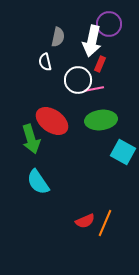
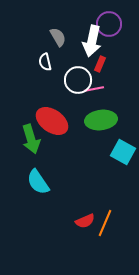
gray semicircle: rotated 42 degrees counterclockwise
